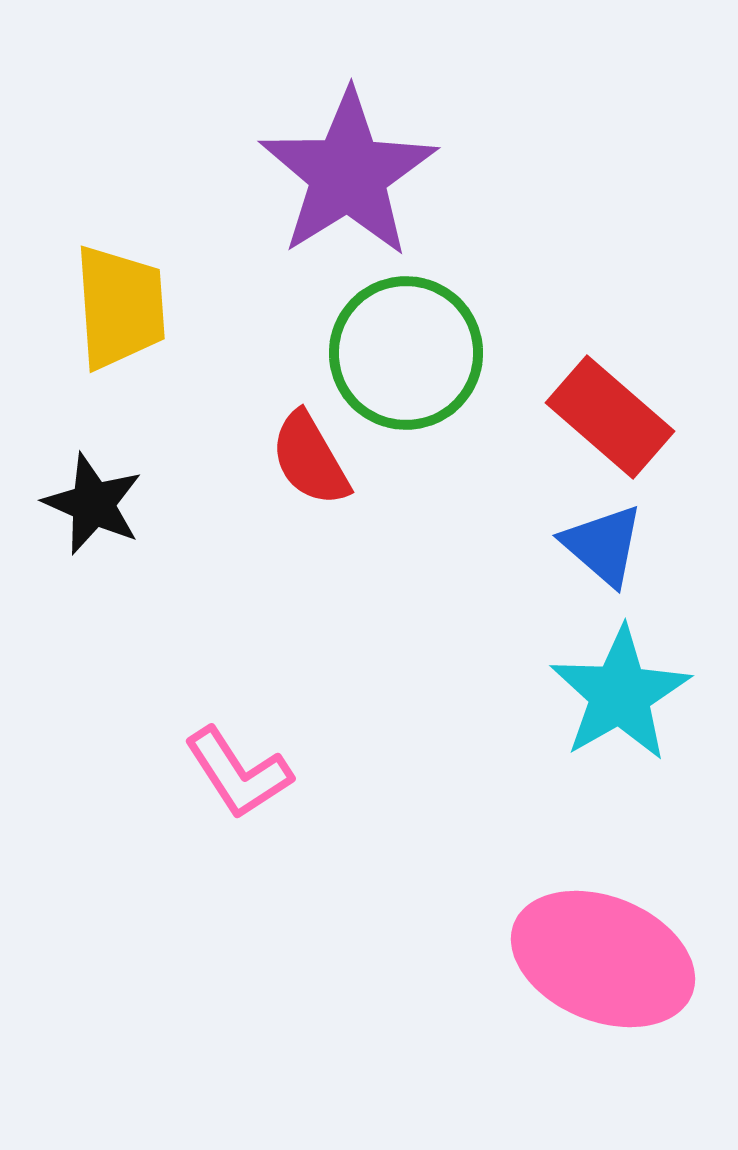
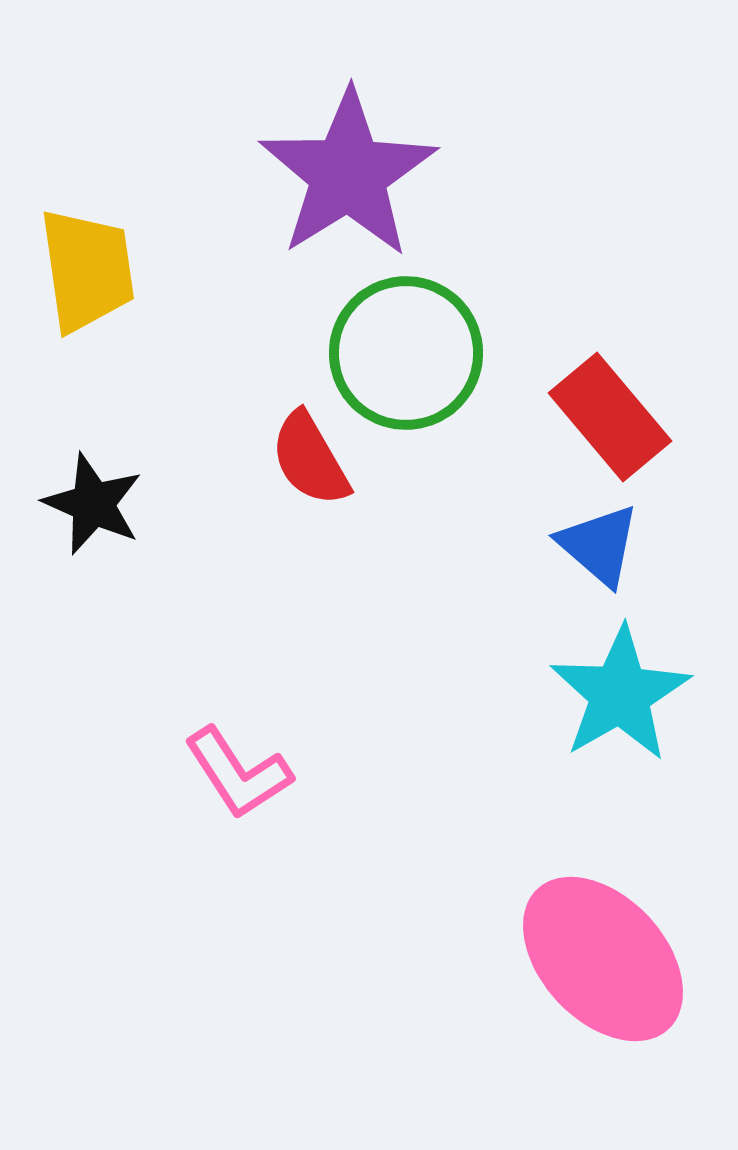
yellow trapezoid: moved 33 px left, 37 px up; rotated 4 degrees counterclockwise
red rectangle: rotated 9 degrees clockwise
blue triangle: moved 4 px left
pink ellipse: rotated 25 degrees clockwise
